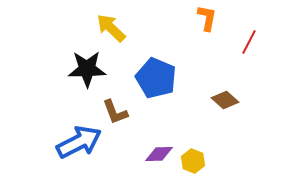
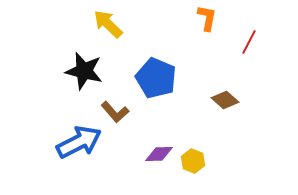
yellow arrow: moved 3 px left, 4 px up
black star: moved 3 px left, 2 px down; rotated 15 degrees clockwise
brown L-shape: rotated 20 degrees counterclockwise
